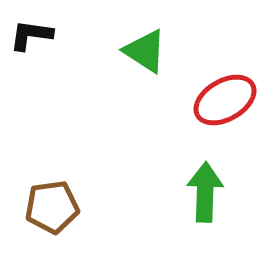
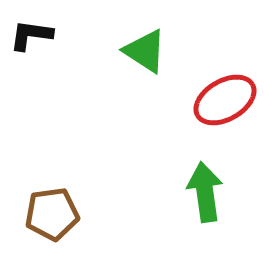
green arrow: rotated 10 degrees counterclockwise
brown pentagon: moved 7 px down
